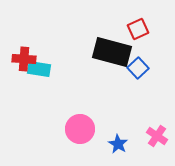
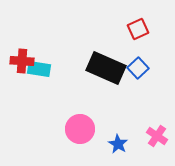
black rectangle: moved 6 px left, 16 px down; rotated 9 degrees clockwise
red cross: moved 2 px left, 2 px down
